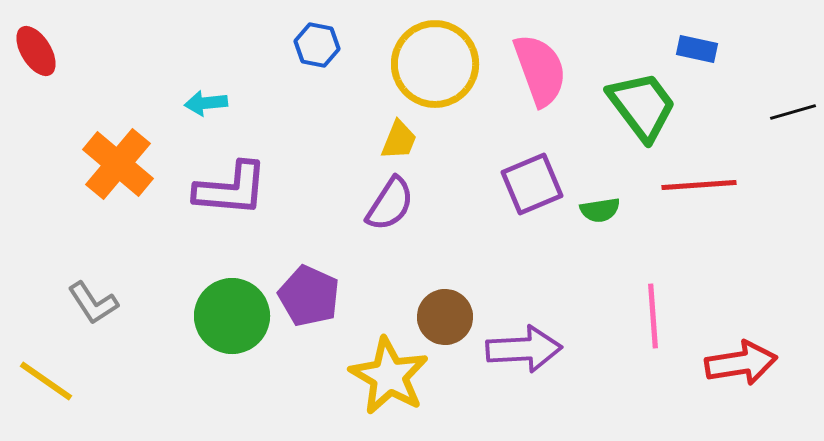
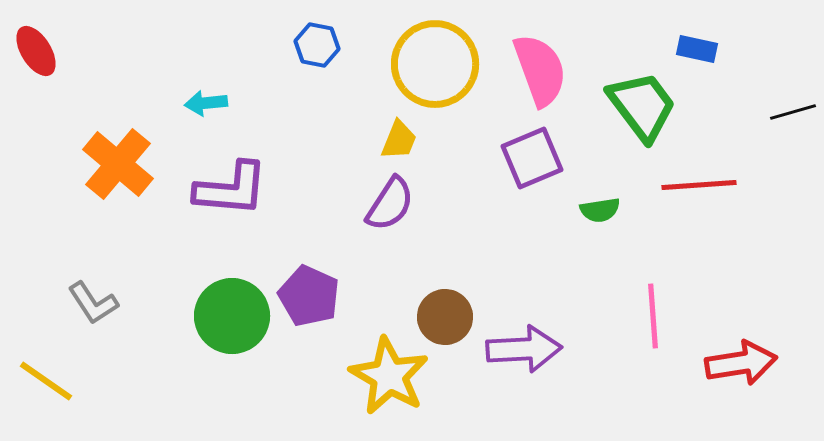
purple square: moved 26 px up
